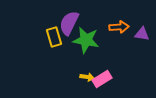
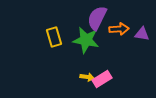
purple semicircle: moved 28 px right, 5 px up
orange arrow: moved 2 px down
